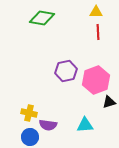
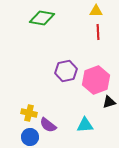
yellow triangle: moved 1 px up
purple semicircle: rotated 30 degrees clockwise
